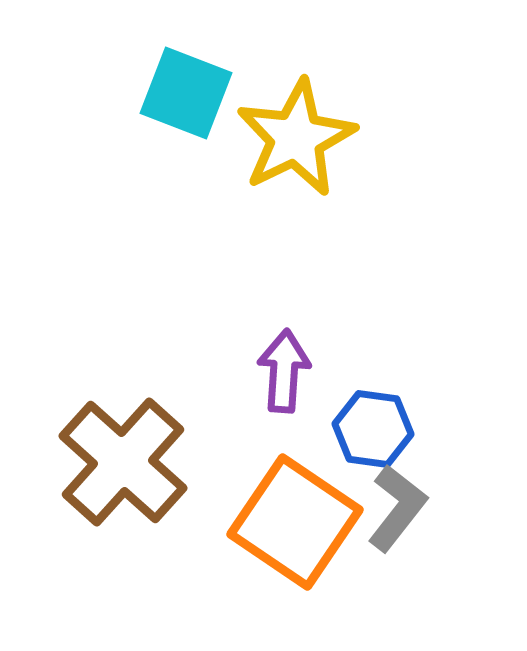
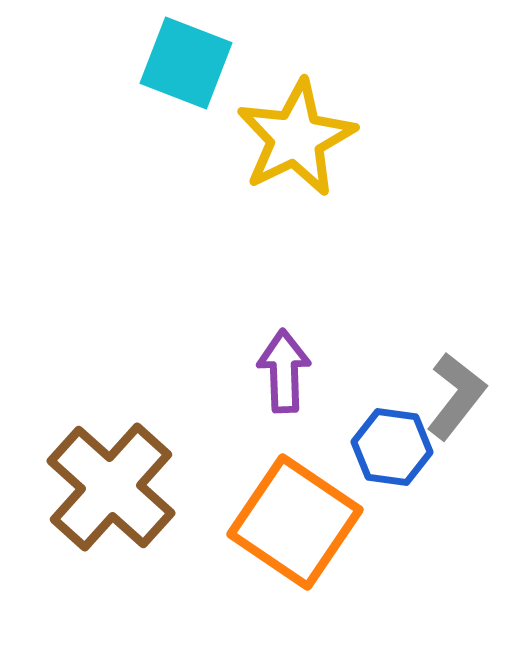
cyan square: moved 30 px up
purple arrow: rotated 6 degrees counterclockwise
blue hexagon: moved 19 px right, 18 px down
brown cross: moved 12 px left, 25 px down
gray L-shape: moved 59 px right, 112 px up
